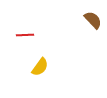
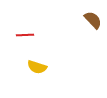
yellow semicircle: moved 3 px left; rotated 72 degrees clockwise
